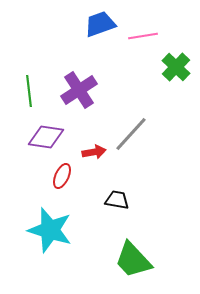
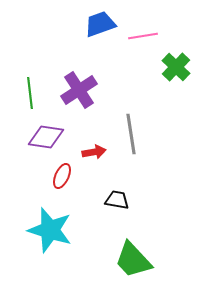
green line: moved 1 px right, 2 px down
gray line: rotated 51 degrees counterclockwise
